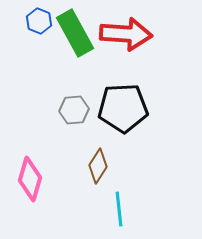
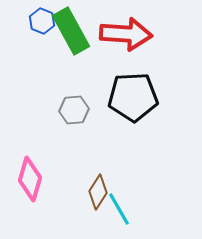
blue hexagon: moved 3 px right
green rectangle: moved 4 px left, 2 px up
black pentagon: moved 10 px right, 11 px up
brown diamond: moved 26 px down
cyan line: rotated 24 degrees counterclockwise
